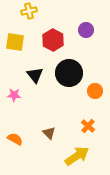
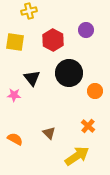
black triangle: moved 3 px left, 3 px down
